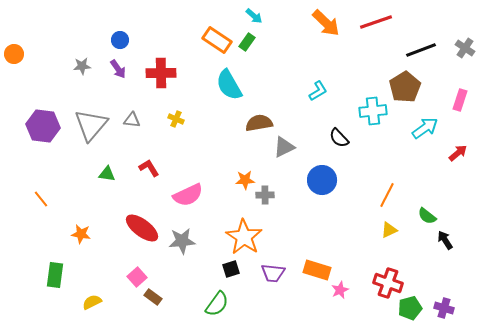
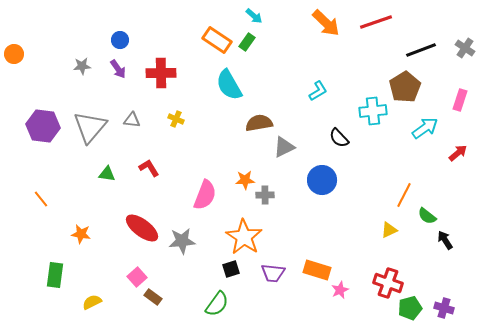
gray triangle at (91, 125): moved 1 px left, 2 px down
pink semicircle at (188, 195): moved 17 px right; rotated 44 degrees counterclockwise
orange line at (387, 195): moved 17 px right
